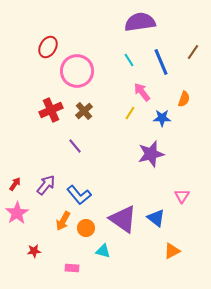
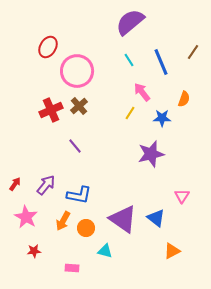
purple semicircle: moved 10 px left; rotated 32 degrees counterclockwise
brown cross: moved 5 px left, 5 px up
blue L-shape: rotated 40 degrees counterclockwise
pink star: moved 9 px right, 4 px down; rotated 10 degrees counterclockwise
cyan triangle: moved 2 px right
